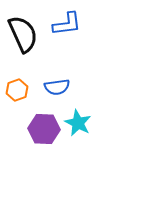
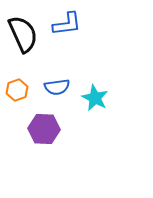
cyan star: moved 17 px right, 25 px up
